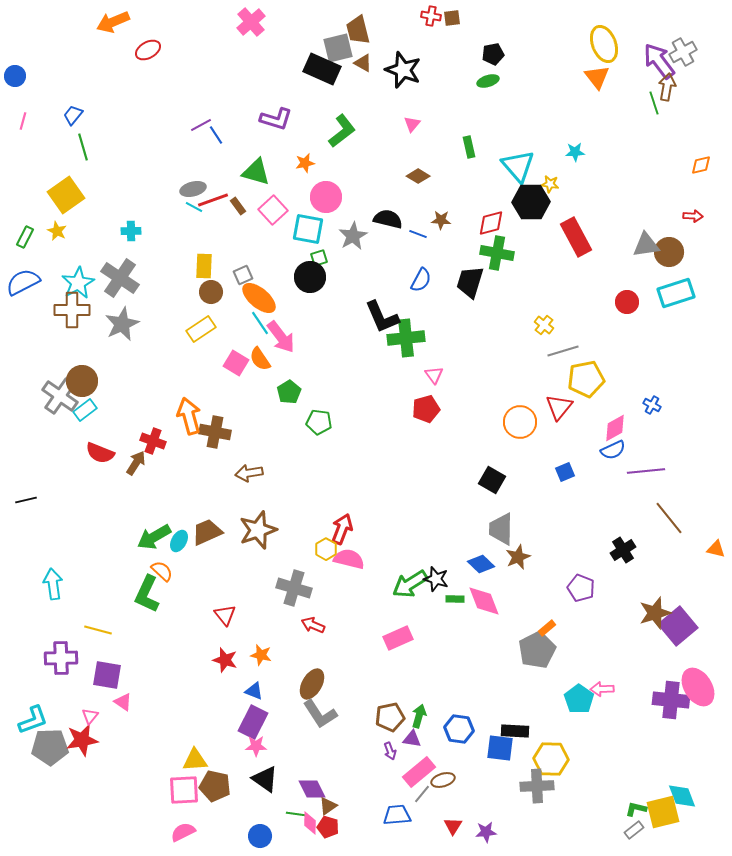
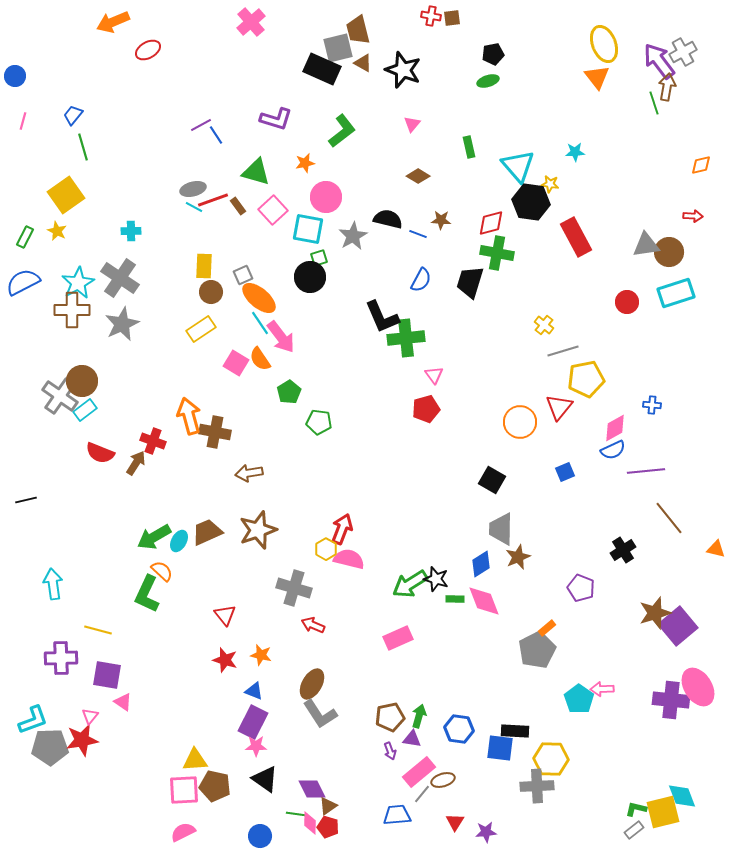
black hexagon at (531, 202): rotated 9 degrees clockwise
blue cross at (652, 405): rotated 24 degrees counterclockwise
blue diamond at (481, 564): rotated 76 degrees counterclockwise
red triangle at (453, 826): moved 2 px right, 4 px up
